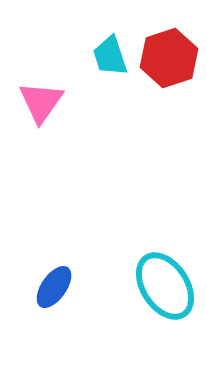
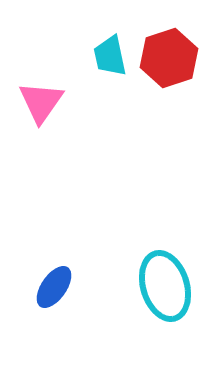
cyan trapezoid: rotated 6 degrees clockwise
cyan ellipse: rotated 16 degrees clockwise
